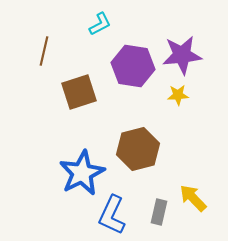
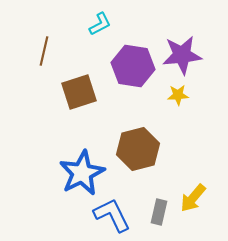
yellow arrow: rotated 96 degrees counterclockwise
blue L-shape: rotated 129 degrees clockwise
